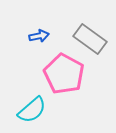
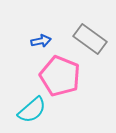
blue arrow: moved 2 px right, 5 px down
pink pentagon: moved 4 px left, 2 px down; rotated 6 degrees counterclockwise
